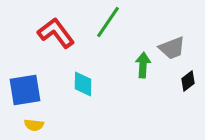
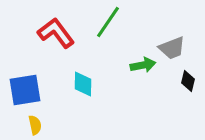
green arrow: rotated 75 degrees clockwise
black diamond: rotated 40 degrees counterclockwise
yellow semicircle: moved 1 px right; rotated 108 degrees counterclockwise
